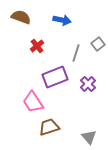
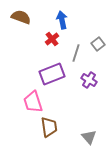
blue arrow: rotated 114 degrees counterclockwise
red cross: moved 15 px right, 7 px up
purple rectangle: moved 3 px left, 3 px up
purple cross: moved 1 px right, 4 px up; rotated 14 degrees counterclockwise
pink trapezoid: rotated 15 degrees clockwise
brown trapezoid: rotated 100 degrees clockwise
